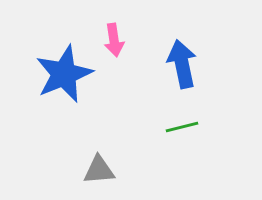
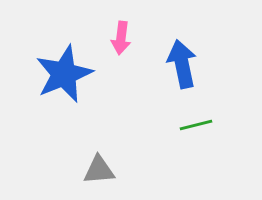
pink arrow: moved 7 px right, 2 px up; rotated 16 degrees clockwise
green line: moved 14 px right, 2 px up
